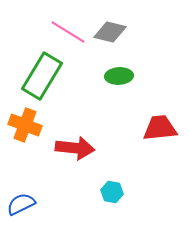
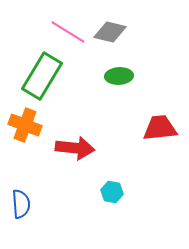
blue semicircle: rotated 112 degrees clockwise
